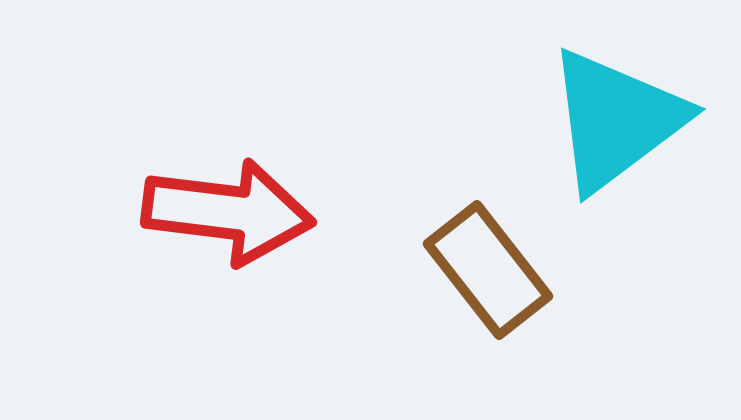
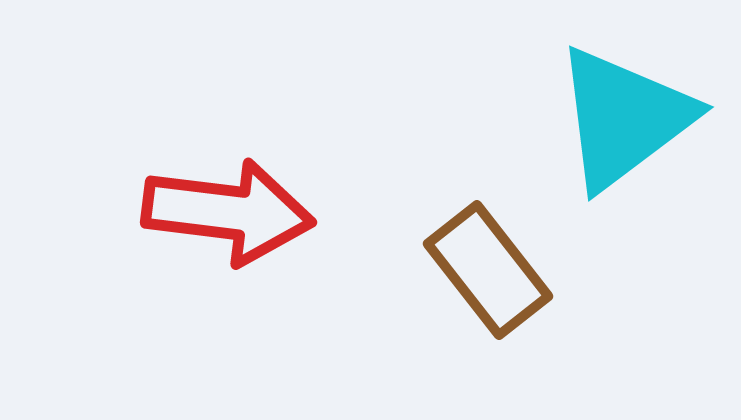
cyan triangle: moved 8 px right, 2 px up
